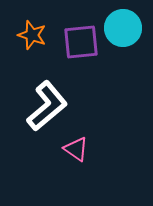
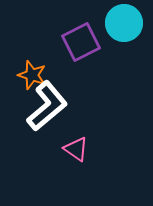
cyan circle: moved 1 px right, 5 px up
orange star: moved 40 px down
purple square: rotated 21 degrees counterclockwise
